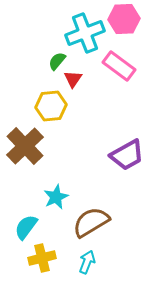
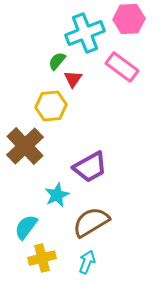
pink hexagon: moved 5 px right
pink rectangle: moved 3 px right, 1 px down
purple trapezoid: moved 37 px left, 12 px down
cyan star: moved 1 px right, 2 px up
